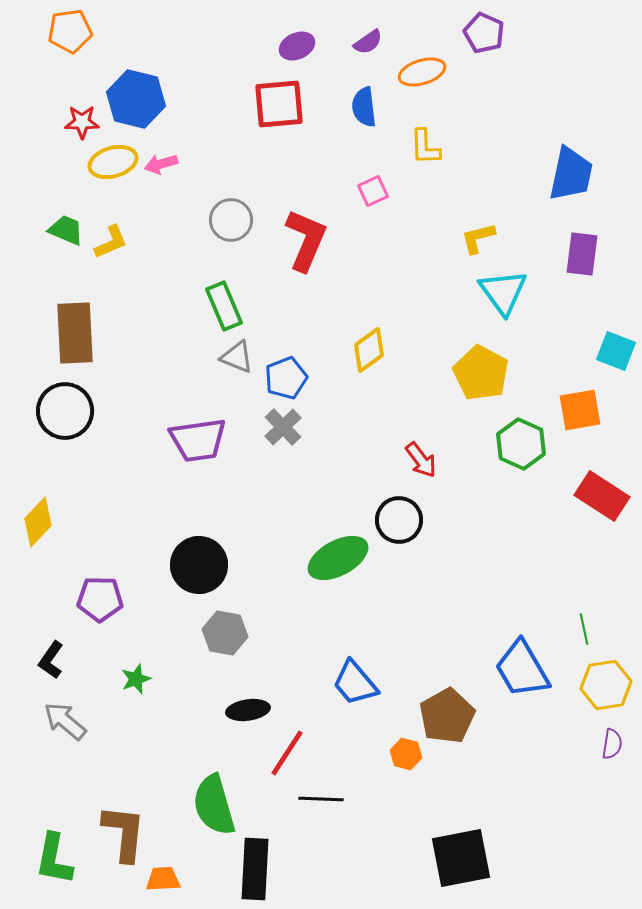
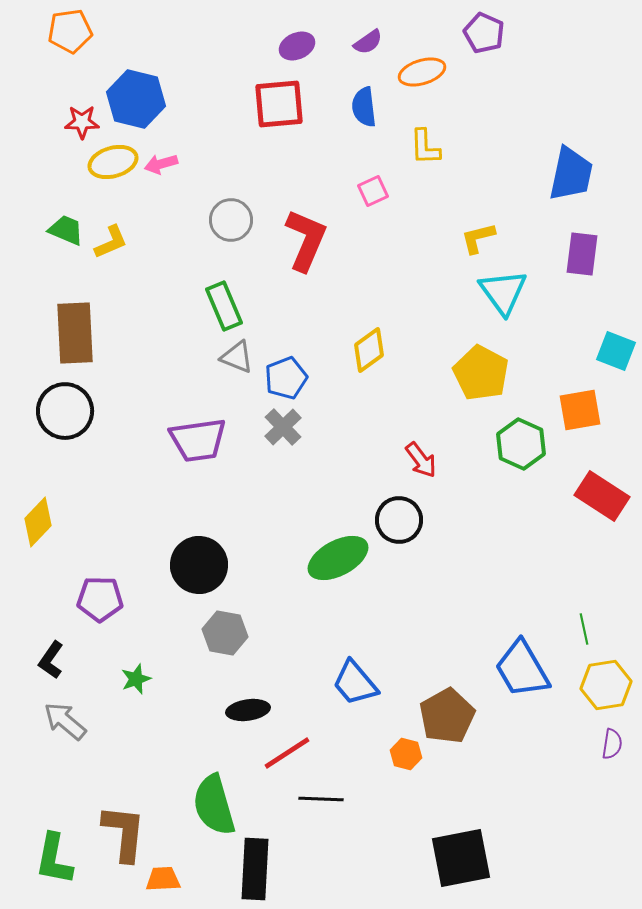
red line at (287, 753): rotated 24 degrees clockwise
